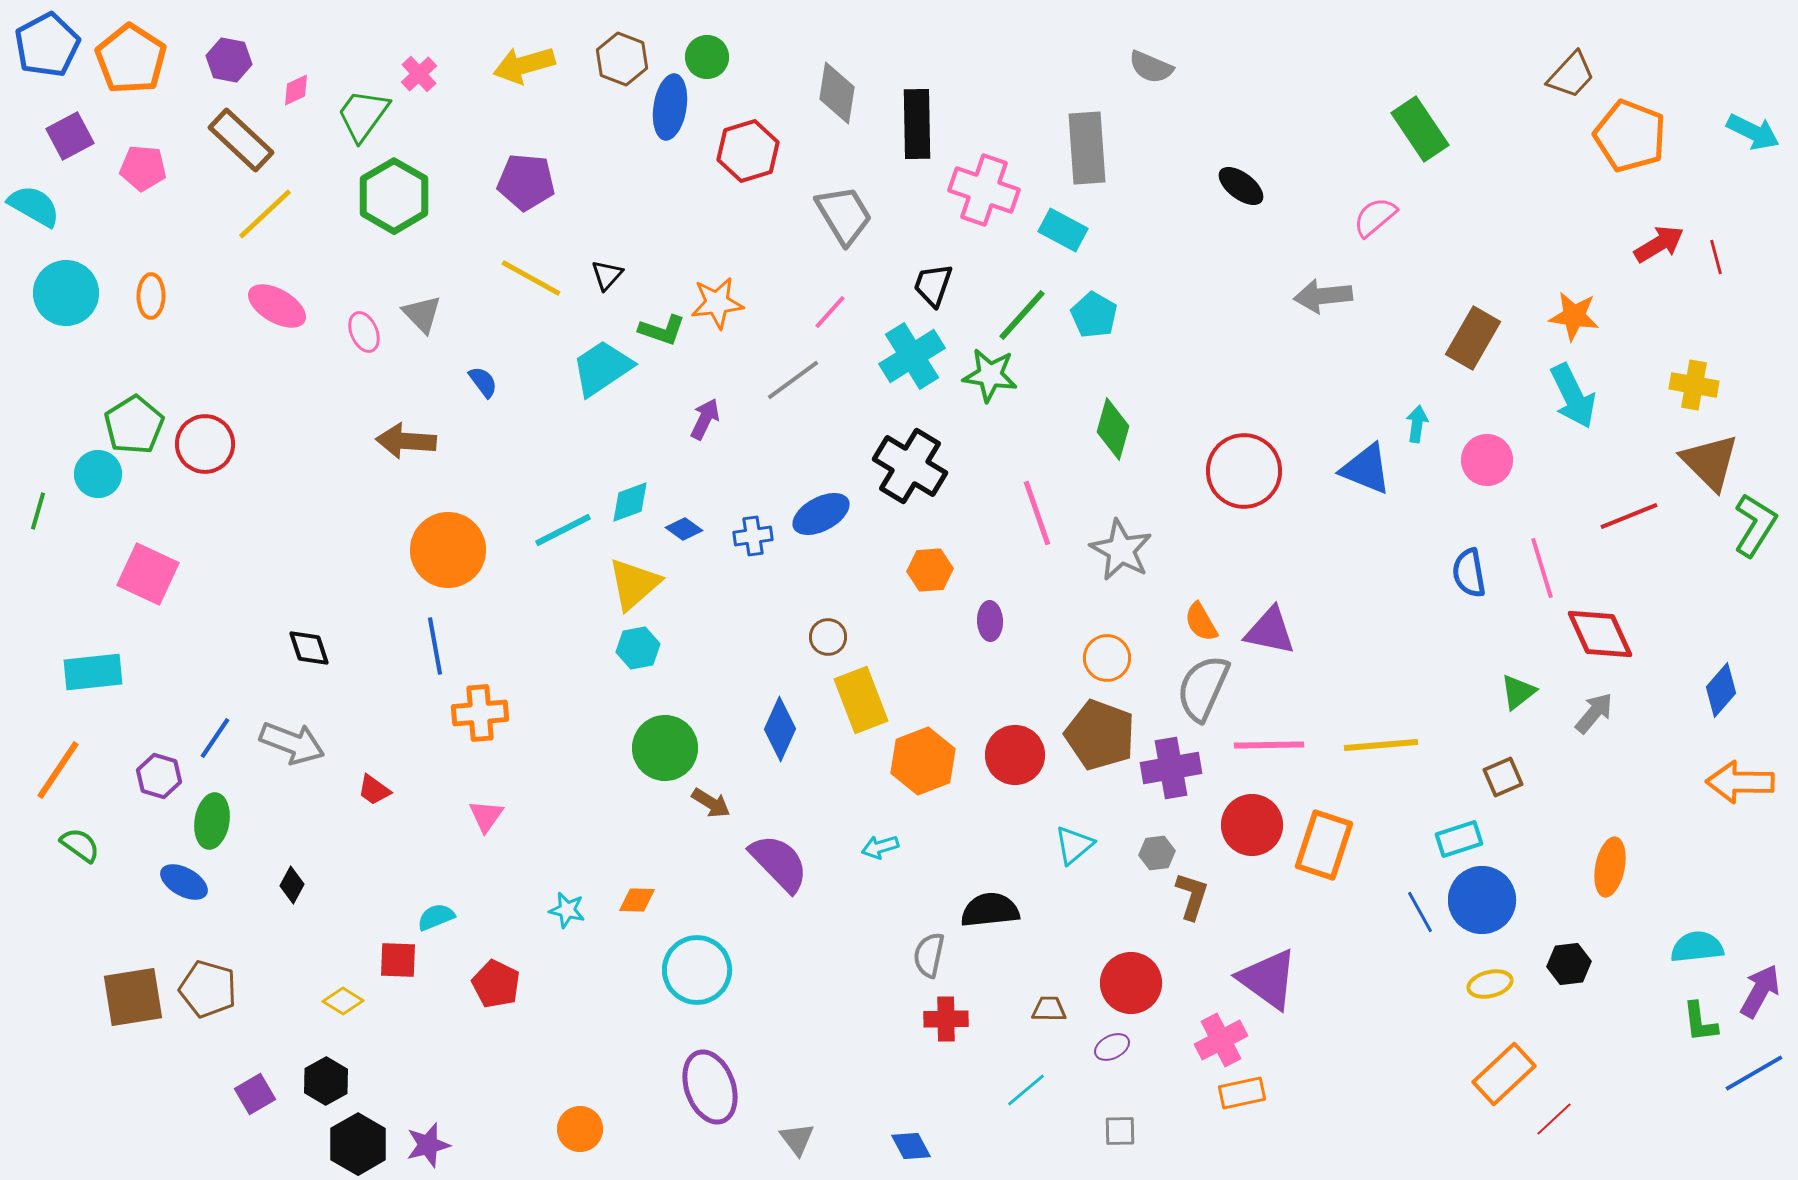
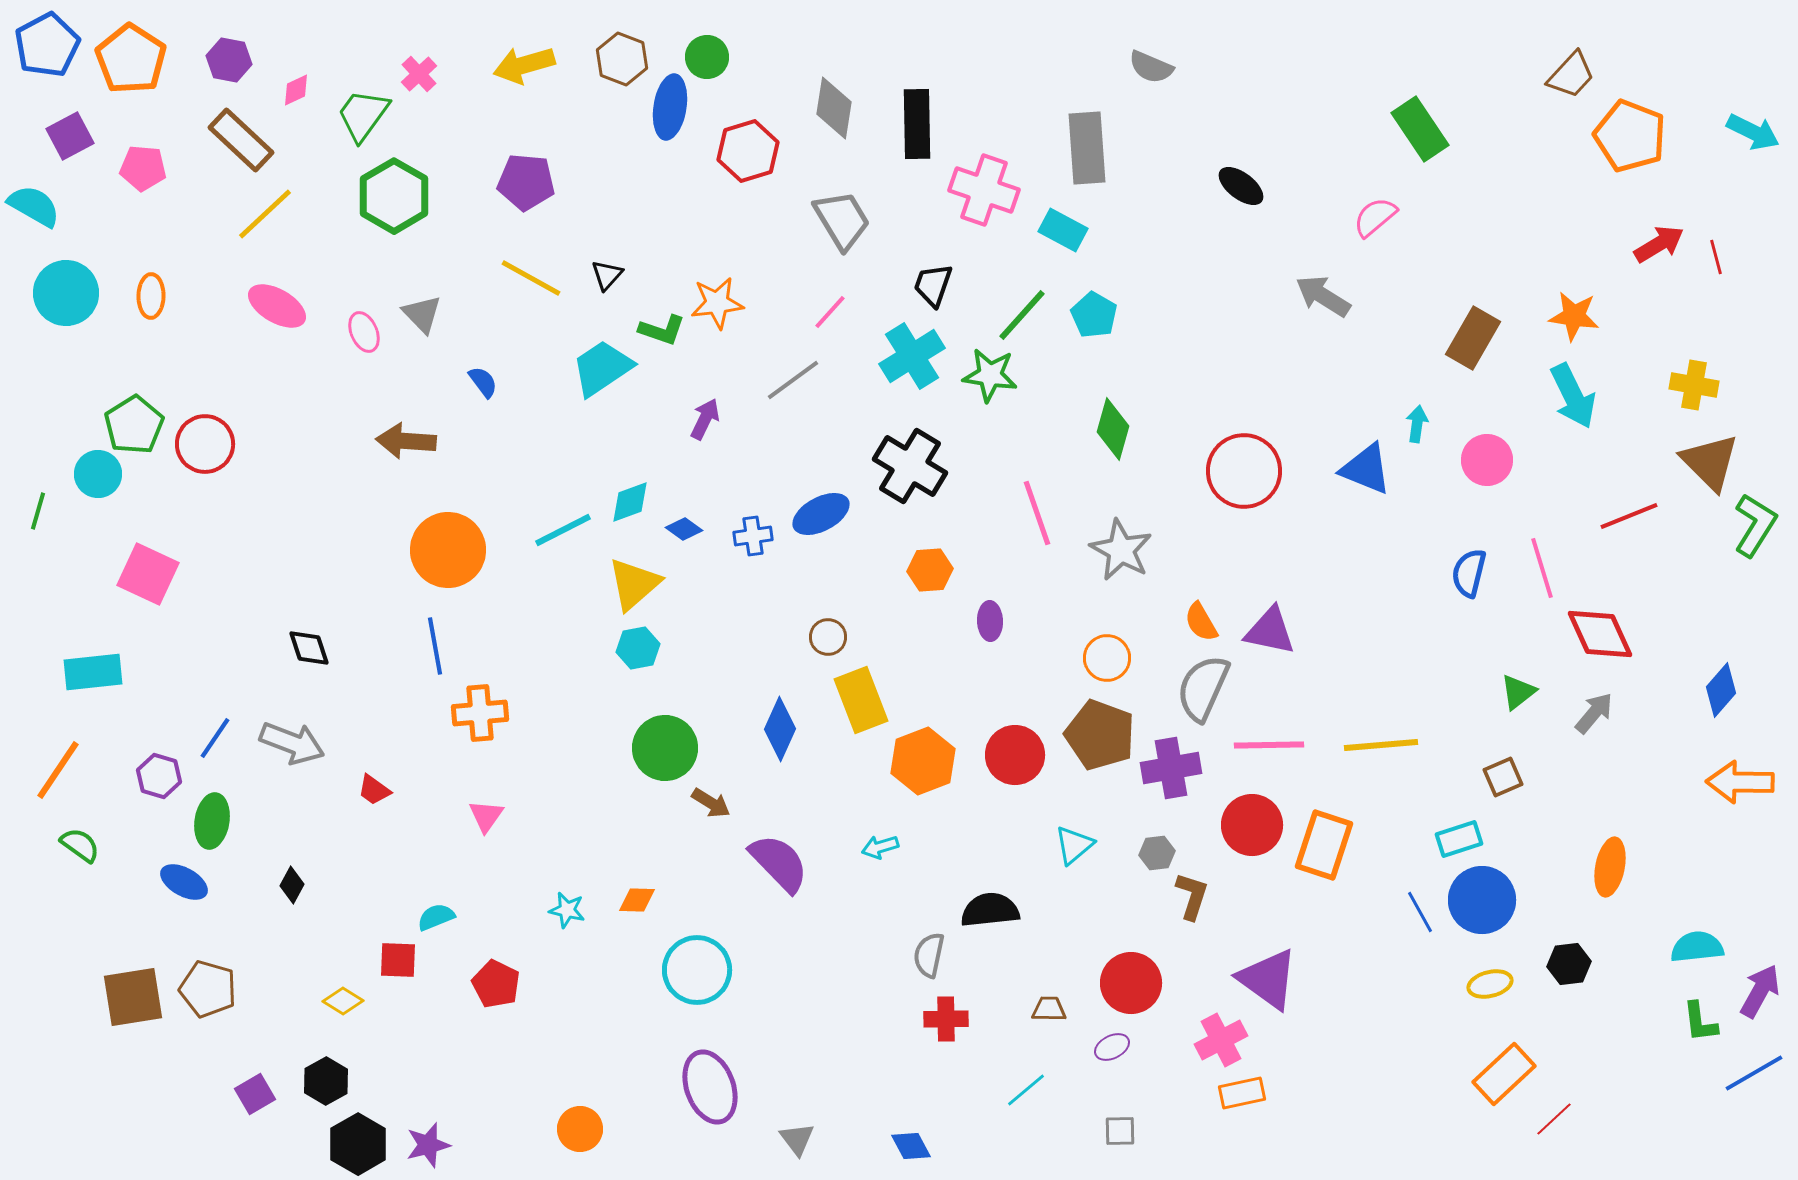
gray diamond at (837, 93): moved 3 px left, 15 px down
gray trapezoid at (844, 215): moved 2 px left, 5 px down
gray arrow at (1323, 296): rotated 38 degrees clockwise
blue semicircle at (1469, 573): rotated 24 degrees clockwise
